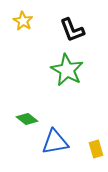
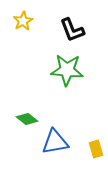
yellow star: rotated 12 degrees clockwise
green star: rotated 24 degrees counterclockwise
